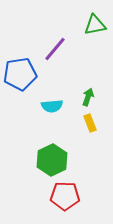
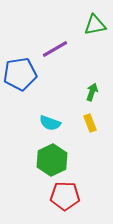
purple line: rotated 20 degrees clockwise
green arrow: moved 4 px right, 5 px up
cyan semicircle: moved 2 px left, 17 px down; rotated 25 degrees clockwise
